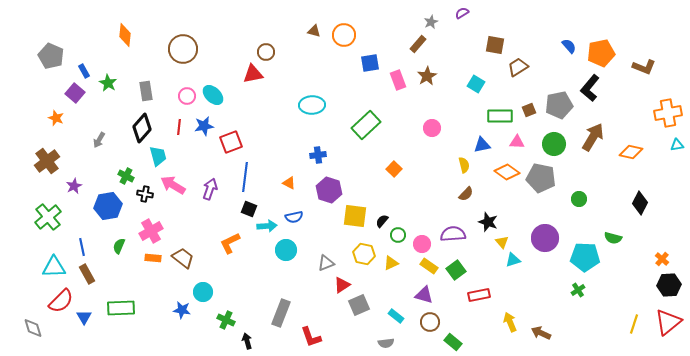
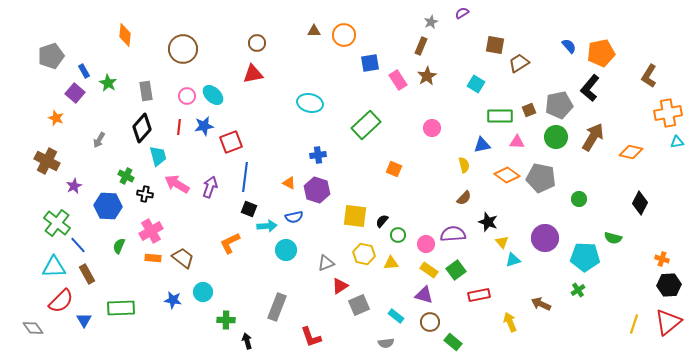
brown triangle at (314, 31): rotated 16 degrees counterclockwise
brown rectangle at (418, 44): moved 3 px right, 2 px down; rotated 18 degrees counterclockwise
brown circle at (266, 52): moved 9 px left, 9 px up
gray pentagon at (51, 56): rotated 30 degrees clockwise
brown trapezoid at (518, 67): moved 1 px right, 4 px up
brown L-shape at (644, 67): moved 5 px right, 9 px down; rotated 100 degrees clockwise
pink rectangle at (398, 80): rotated 12 degrees counterclockwise
cyan ellipse at (312, 105): moved 2 px left, 2 px up; rotated 15 degrees clockwise
green circle at (554, 144): moved 2 px right, 7 px up
cyan triangle at (677, 145): moved 3 px up
brown cross at (47, 161): rotated 25 degrees counterclockwise
orange square at (394, 169): rotated 21 degrees counterclockwise
orange diamond at (507, 172): moved 3 px down
pink arrow at (173, 185): moved 4 px right, 1 px up
purple arrow at (210, 189): moved 2 px up
purple hexagon at (329, 190): moved 12 px left
brown semicircle at (466, 194): moved 2 px left, 4 px down
blue hexagon at (108, 206): rotated 12 degrees clockwise
green cross at (48, 217): moved 9 px right, 6 px down; rotated 12 degrees counterclockwise
pink circle at (422, 244): moved 4 px right
blue line at (82, 247): moved 4 px left, 2 px up; rotated 30 degrees counterclockwise
orange cross at (662, 259): rotated 24 degrees counterclockwise
yellow triangle at (391, 263): rotated 21 degrees clockwise
yellow rectangle at (429, 266): moved 4 px down
red triangle at (342, 285): moved 2 px left, 1 px down
blue star at (182, 310): moved 9 px left, 10 px up
gray rectangle at (281, 313): moved 4 px left, 6 px up
blue triangle at (84, 317): moved 3 px down
green cross at (226, 320): rotated 24 degrees counterclockwise
gray diamond at (33, 328): rotated 20 degrees counterclockwise
brown arrow at (541, 333): moved 29 px up
